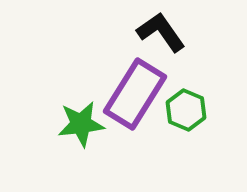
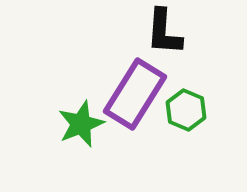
black L-shape: moved 3 px right; rotated 141 degrees counterclockwise
green star: rotated 15 degrees counterclockwise
